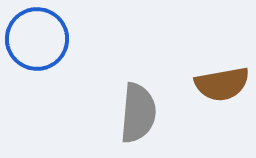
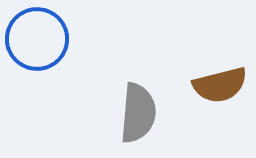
brown semicircle: moved 2 px left, 1 px down; rotated 4 degrees counterclockwise
